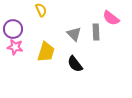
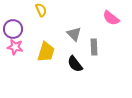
gray rectangle: moved 2 px left, 15 px down
